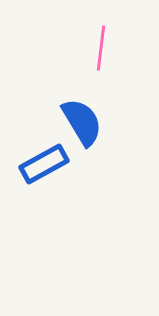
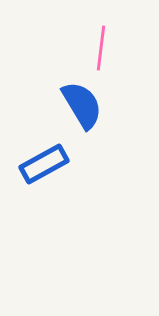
blue semicircle: moved 17 px up
